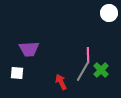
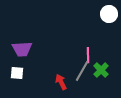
white circle: moved 1 px down
purple trapezoid: moved 7 px left
gray line: moved 1 px left
